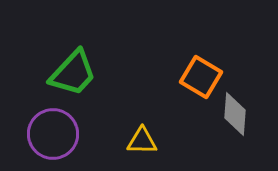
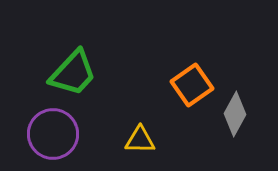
orange square: moved 9 px left, 8 px down; rotated 24 degrees clockwise
gray diamond: rotated 24 degrees clockwise
yellow triangle: moved 2 px left, 1 px up
